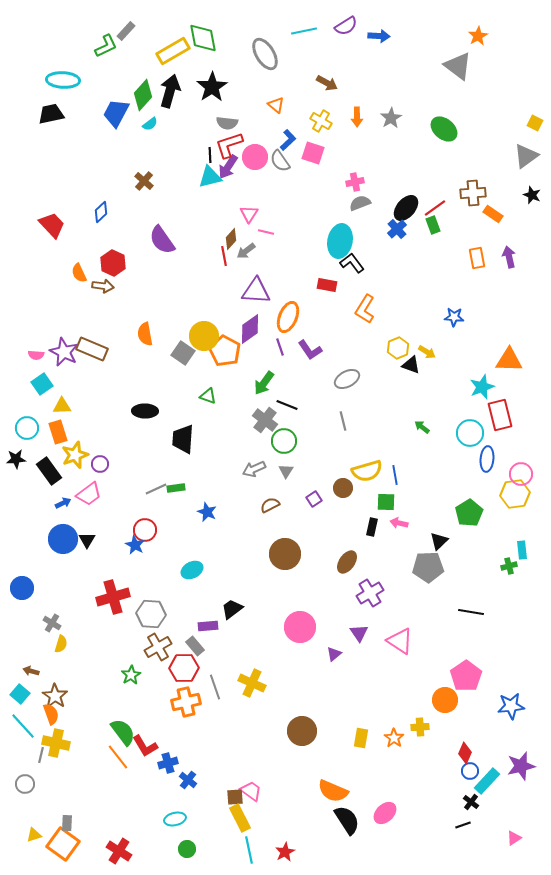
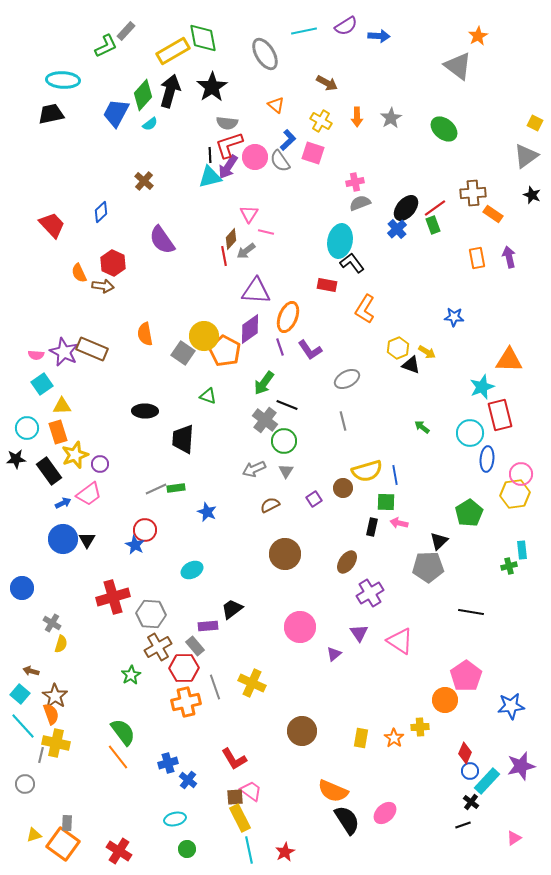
red L-shape at (145, 746): moved 89 px right, 13 px down
